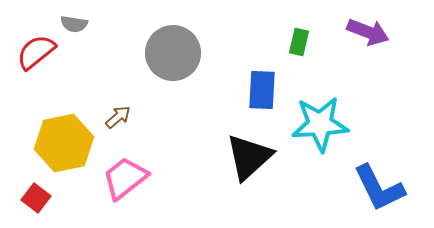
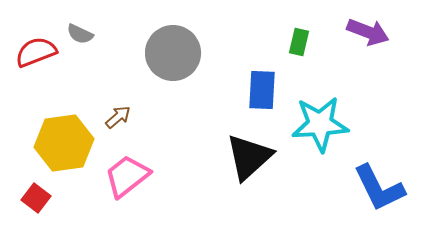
gray semicircle: moved 6 px right, 10 px down; rotated 16 degrees clockwise
red semicircle: rotated 18 degrees clockwise
yellow hexagon: rotated 4 degrees clockwise
pink trapezoid: moved 2 px right, 2 px up
